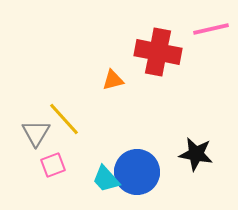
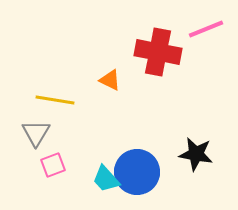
pink line: moved 5 px left; rotated 9 degrees counterclockwise
orange triangle: moved 3 px left; rotated 40 degrees clockwise
yellow line: moved 9 px left, 19 px up; rotated 39 degrees counterclockwise
